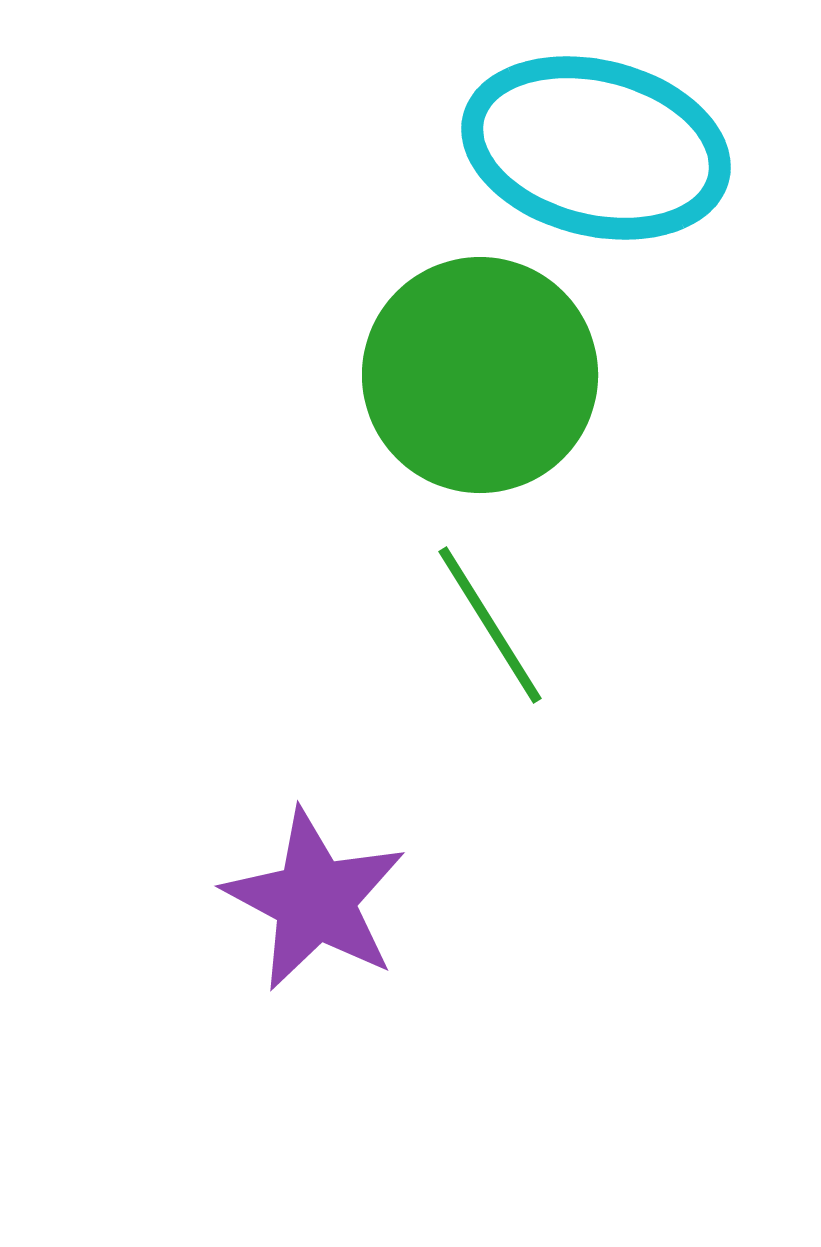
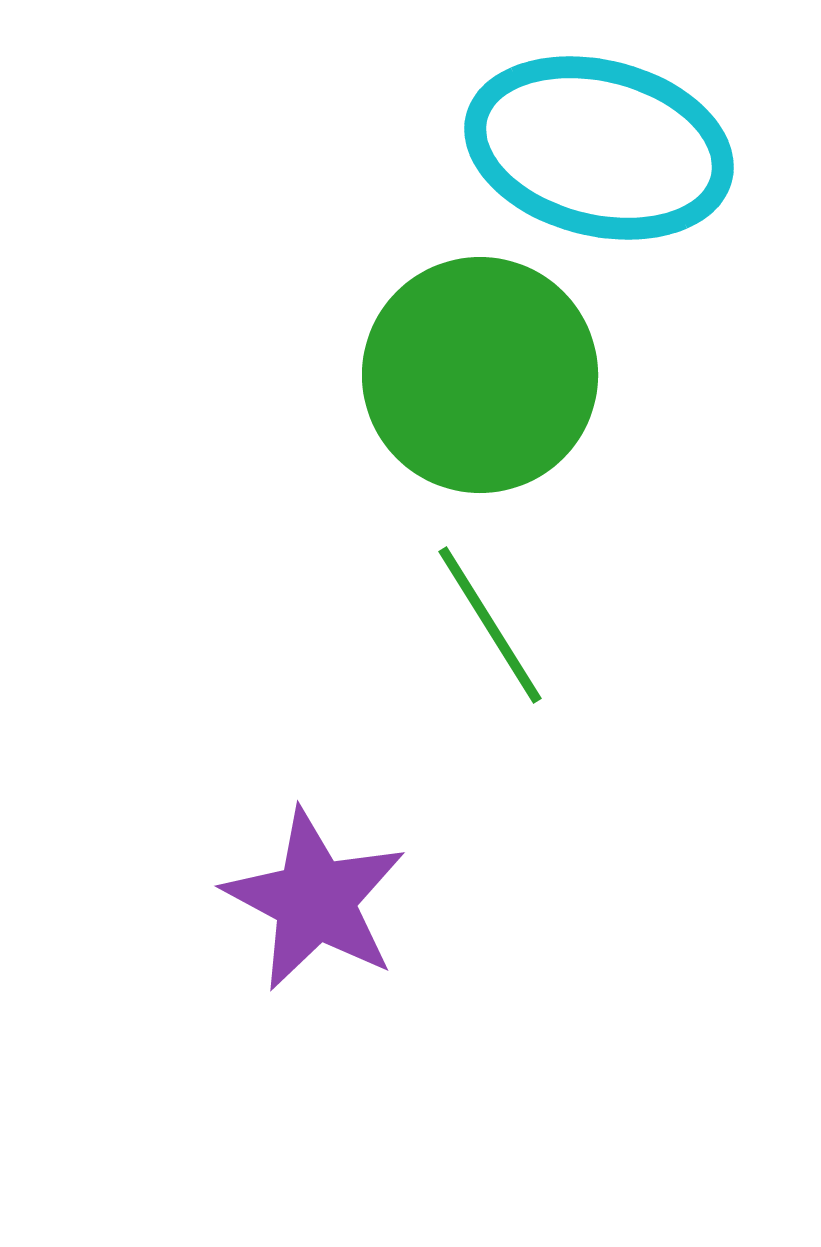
cyan ellipse: moved 3 px right
